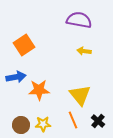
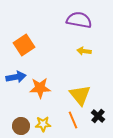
orange star: moved 1 px right, 2 px up
black cross: moved 5 px up
brown circle: moved 1 px down
